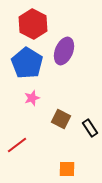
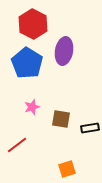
purple ellipse: rotated 12 degrees counterclockwise
pink star: moved 9 px down
brown square: rotated 18 degrees counterclockwise
black rectangle: rotated 66 degrees counterclockwise
orange square: rotated 18 degrees counterclockwise
